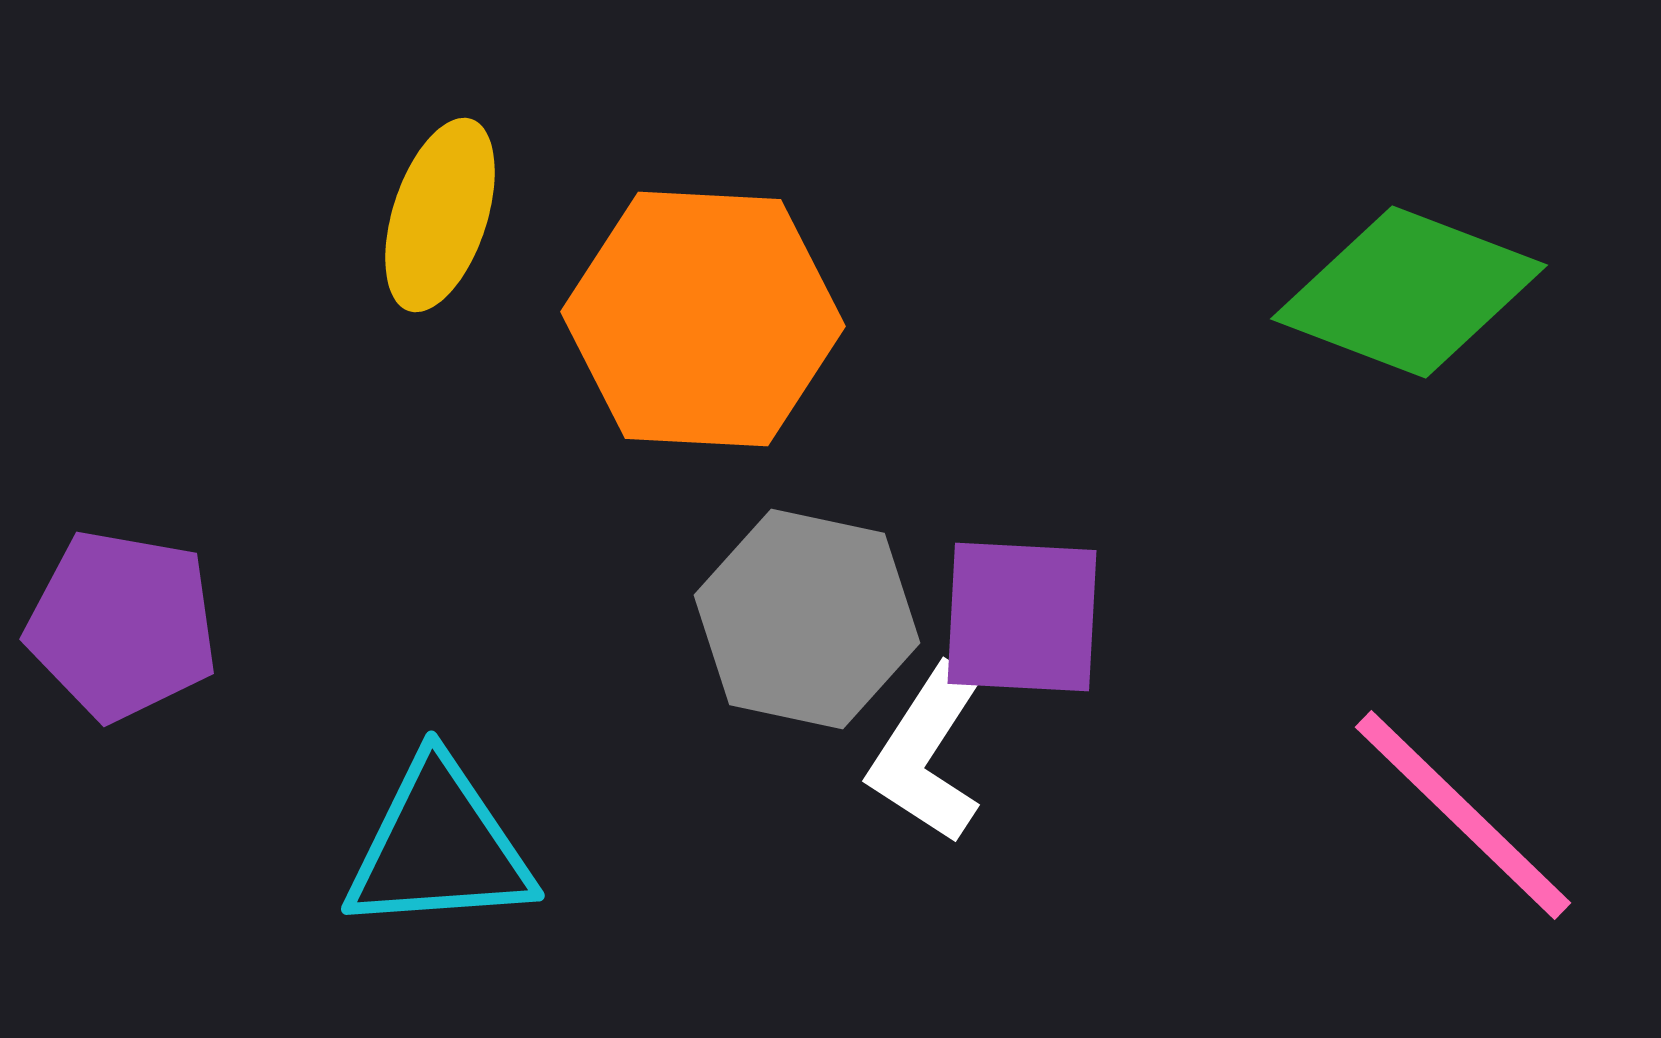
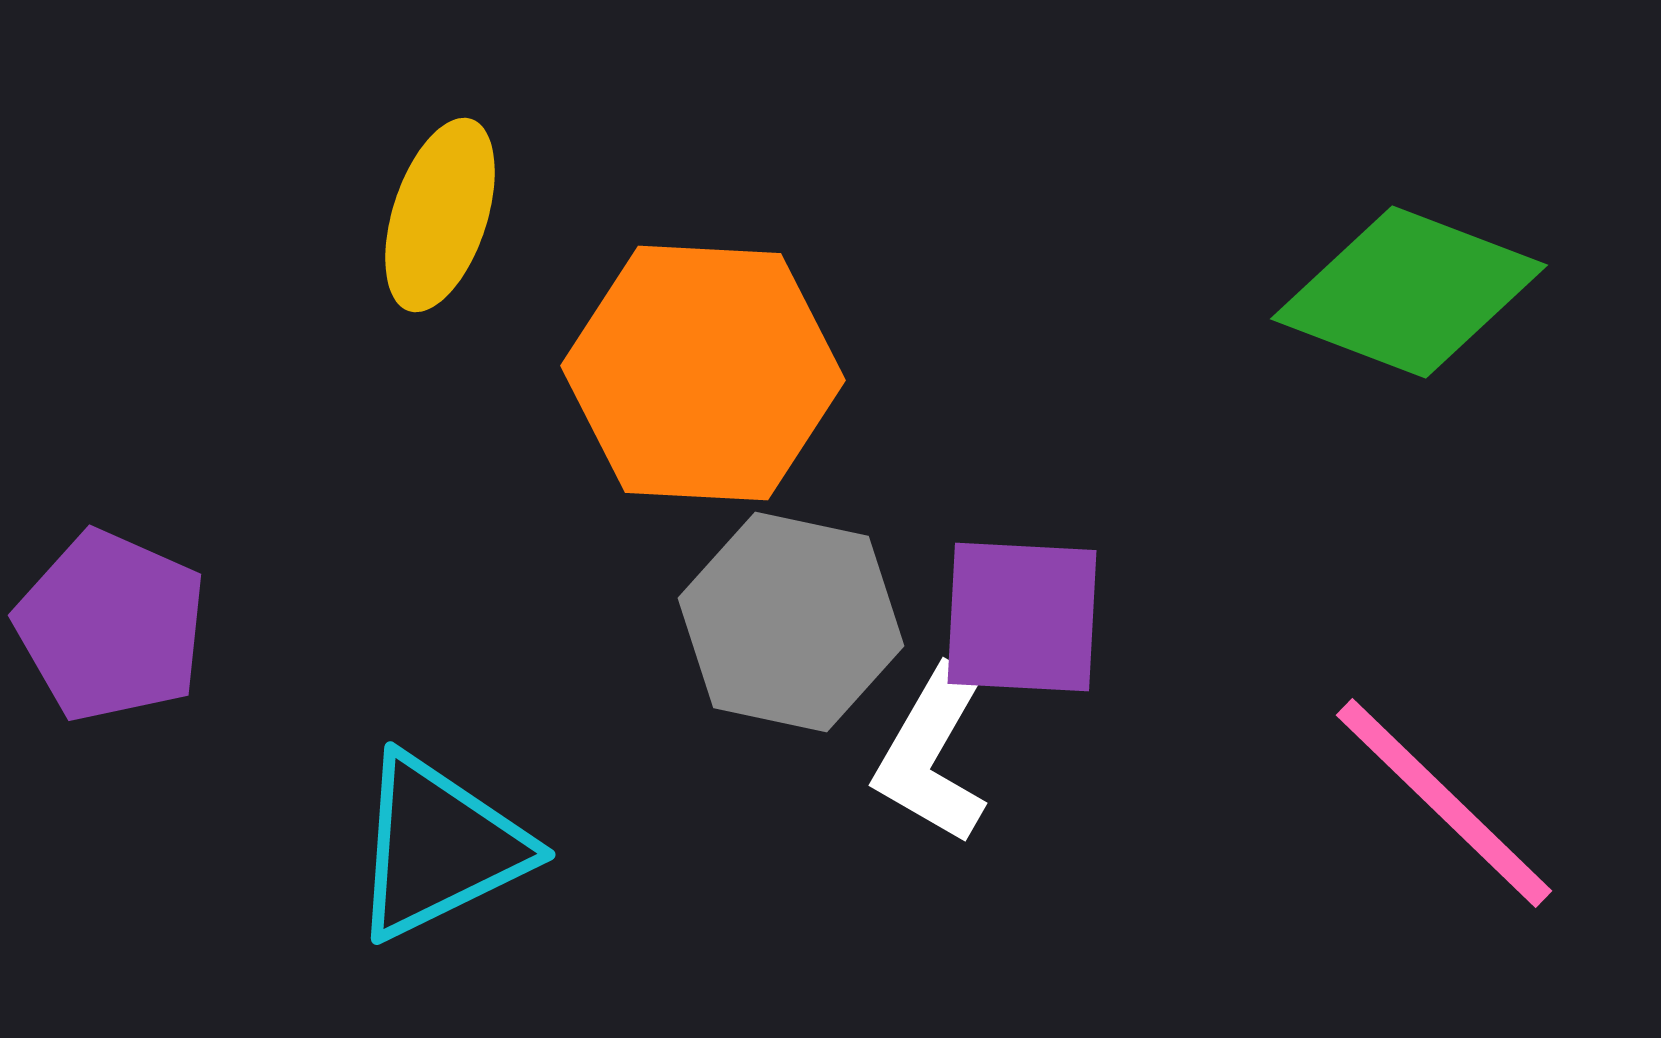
orange hexagon: moved 54 px down
gray hexagon: moved 16 px left, 3 px down
purple pentagon: moved 11 px left, 1 px down; rotated 14 degrees clockwise
white L-shape: moved 5 px right, 1 px down; rotated 3 degrees counterclockwise
pink line: moved 19 px left, 12 px up
cyan triangle: rotated 22 degrees counterclockwise
